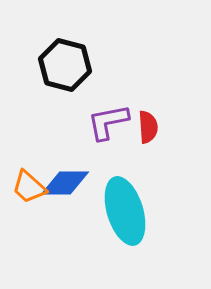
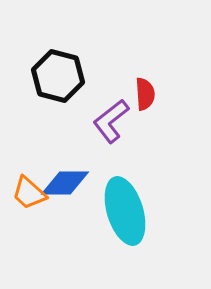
black hexagon: moved 7 px left, 11 px down
purple L-shape: moved 3 px right, 1 px up; rotated 27 degrees counterclockwise
red semicircle: moved 3 px left, 33 px up
orange trapezoid: moved 6 px down
